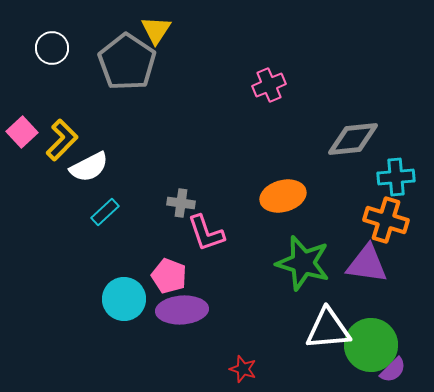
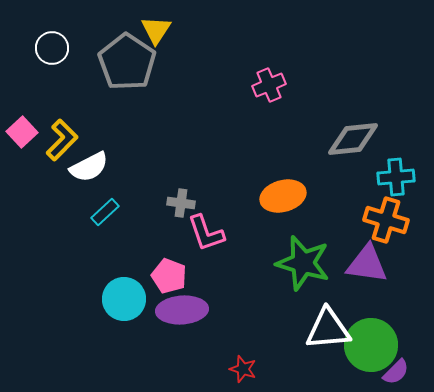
purple semicircle: moved 3 px right, 2 px down
